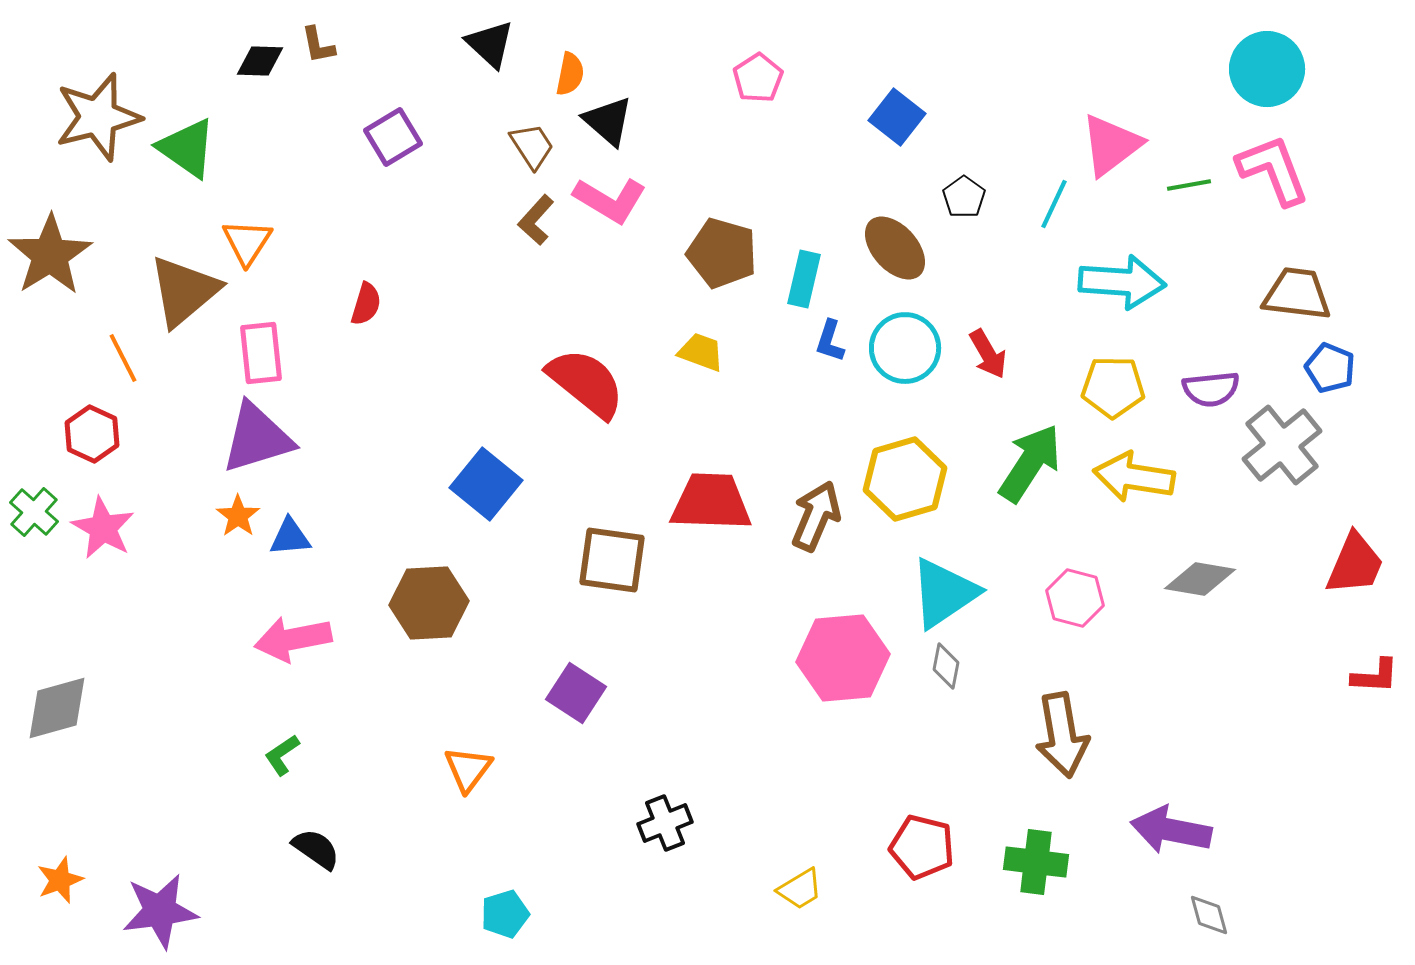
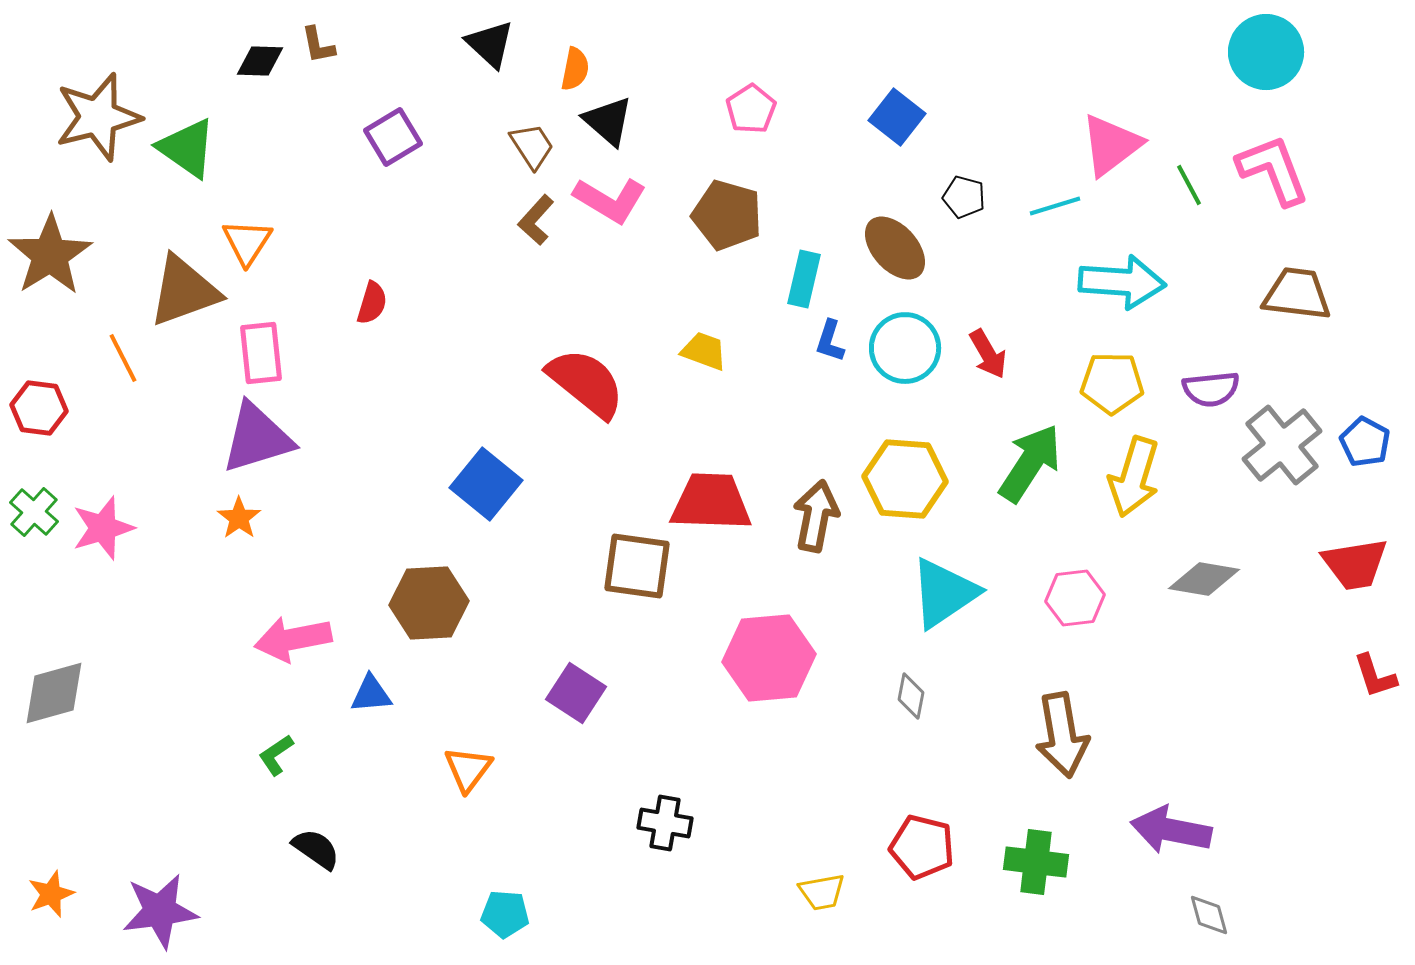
cyan circle at (1267, 69): moved 1 px left, 17 px up
orange semicircle at (570, 74): moved 5 px right, 5 px up
pink pentagon at (758, 78): moved 7 px left, 31 px down
green line at (1189, 185): rotated 72 degrees clockwise
black pentagon at (964, 197): rotated 21 degrees counterclockwise
cyan line at (1054, 204): moved 1 px right, 2 px down; rotated 48 degrees clockwise
brown pentagon at (722, 253): moved 5 px right, 38 px up
brown triangle at (184, 291): rotated 20 degrees clockwise
red semicircle at (366, 304): moved 6 px right, 1 px up
yellow trapezoid at (701, 352): moved 3 px right, 1 px up
blue pentagon at (1330, 368): moved 35 px right, 74 px down; rotated 6 degrees clockwise
yellow pentagon at (1113, 387): moved 1 px left, 4 px up
red hexagon at (92, 434): moved 53 px left, 26 px up; rotated 18 degrees counterclockwise
yellow arrow at (1134, 477): rotated 82 degrees counterclockwise
yellow hexagon at (905, 479): rotated 20 degrees clockwise
orange star at (238, 516): moved 1 px right, 2 px down
brown arrow at (816, 516): rotated 12 degrees counterclockwise
pink star at (103, 528): rotated 26 degrees clockwise
blue triangle at (290, 537): moved 81 px right, 157 px down
brown square at (612, 560): moved 25 px right, 6 px down
red trapezoid at (1355, 564): rotated 58 degrees clockwise
gray diamond at (1200, 579): moved 4 px right
pink hexagon at (1075, 598): rotated 22 degrees counterclockwise
pink hexagon at (843, 658): moved 74 px left
gray diamond at (946, 666): moved 35 px left, 30 px down
red L-shape at (1375, 676): rotated 69 degrees clockwise
gray diamond at (57, 708): moved 3 px left, 15 px up
green L-shape at (282, 755): moved 6 px left
black cross at (665, 823): rotated 32 degrees clockwise
orange star at (60, 880): moved 9 px left, 14 px down
yellow trapezoid at (800, 889): moved 22 px right, 3 px down; rotated 21 degrees clockwise
cyan pentagon at (505, 914): rotated 21 degrees clockwise
